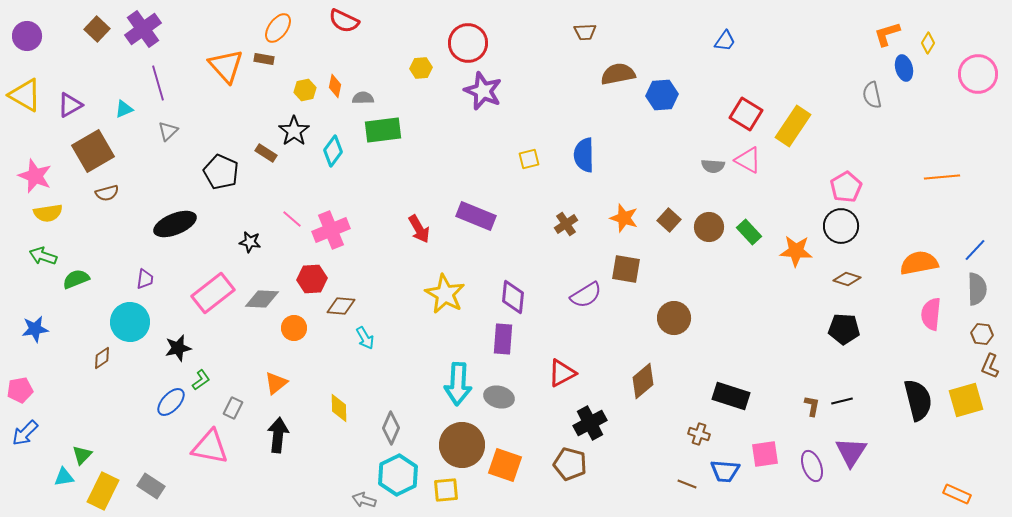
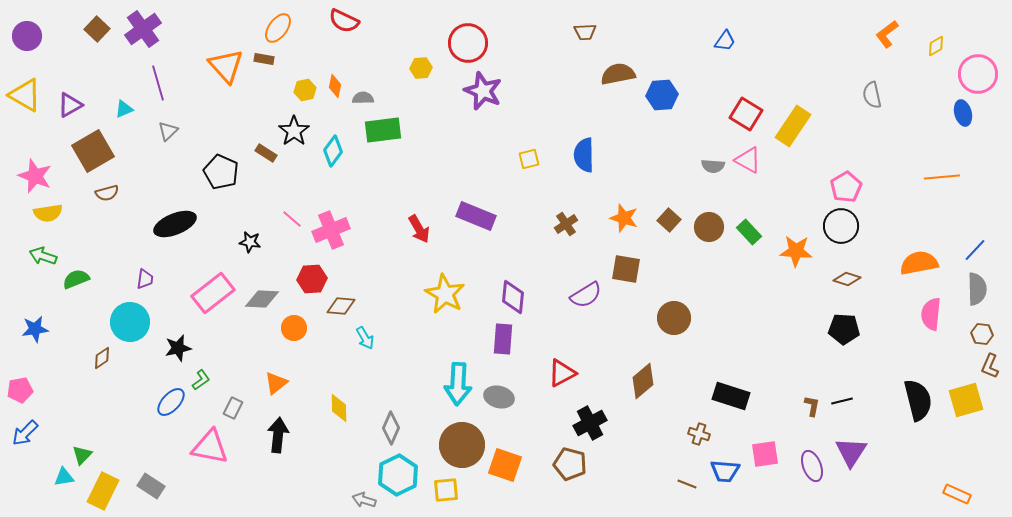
orange L-shape at (887, 34): rotated 20 degrees counterclockwise
yellow diamond at (928, 43): moved 8 px right, 3 px down; rotated 30 degrees clockwise
blue ellipse at (904, 68): moved 59 px right, 45 px down
